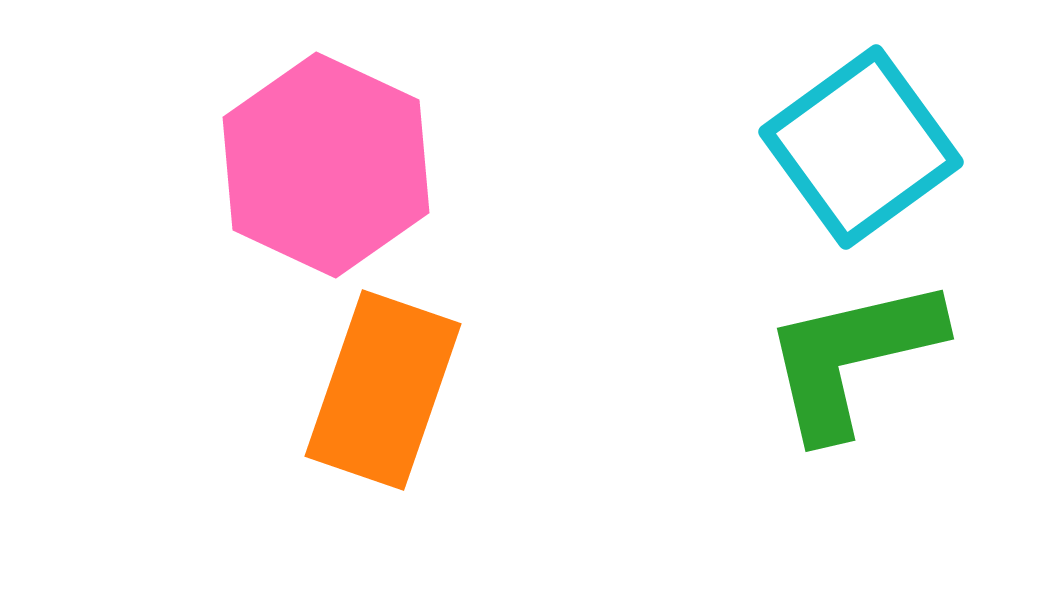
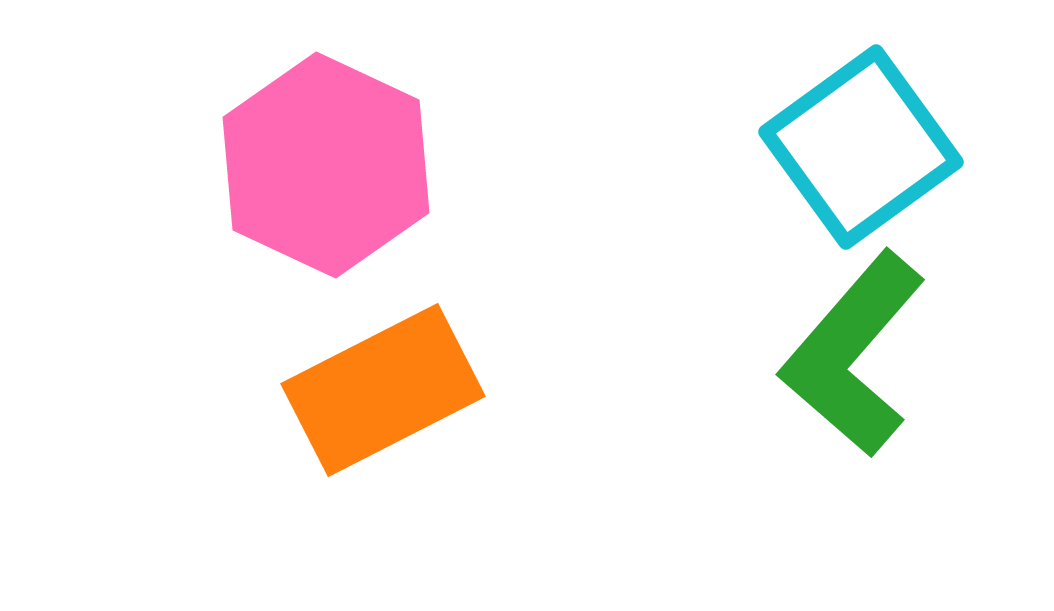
green L-shape: moved 1 px right, 3 px up; rotated 36 degrees counterclockwise
orange rectangle: rotated 44 degrees clockwise
